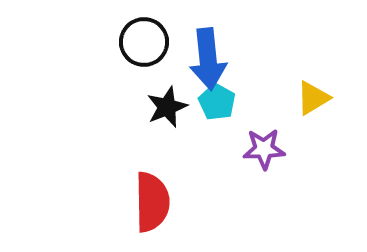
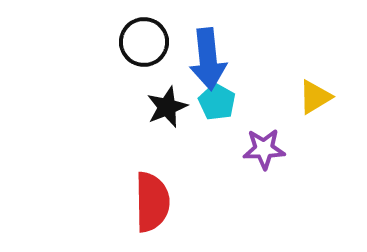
yellow triangle: moved 2 px right, 1 px up
